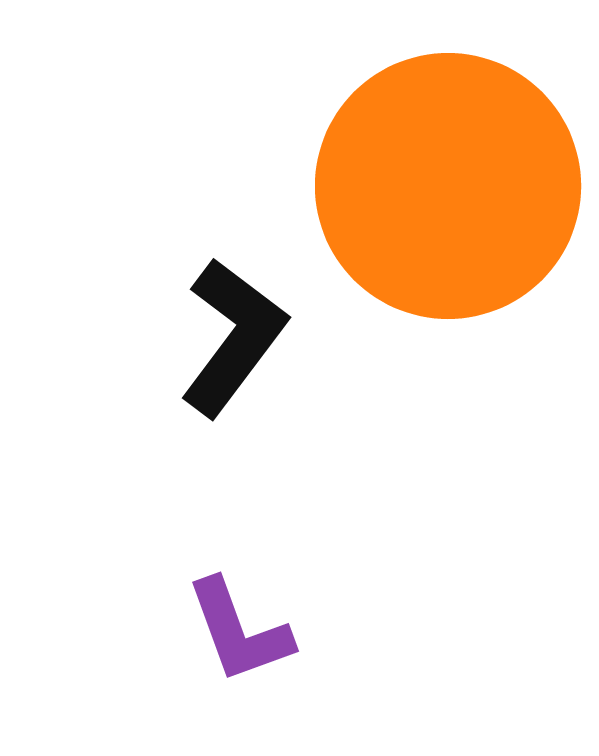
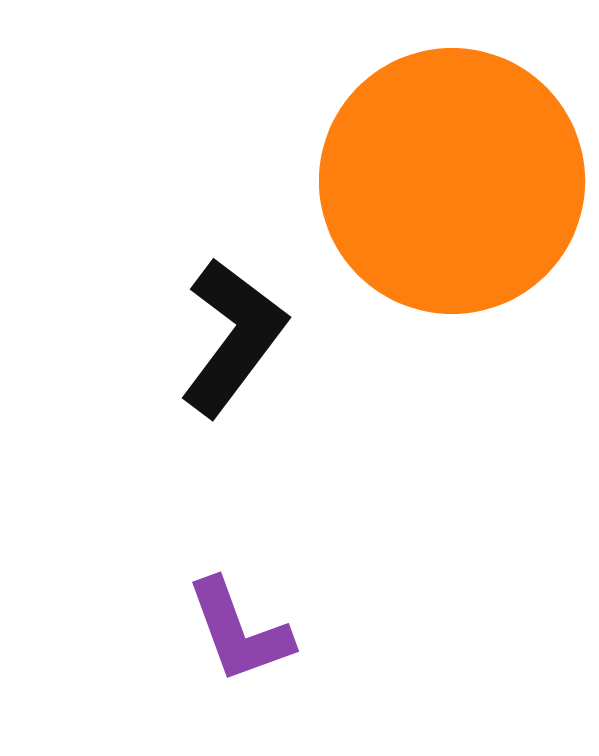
orange circle: moved 4 px right, 5 px up
